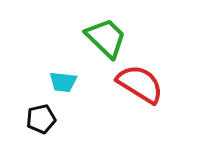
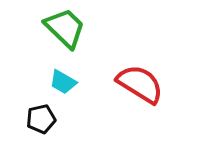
green trapezoid: moved 41 px left, 10 px up
cyan trapezoid: rotated 24 degrees clockwise
